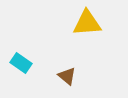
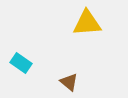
brown triangle: moved 2 px right, 6 px down
